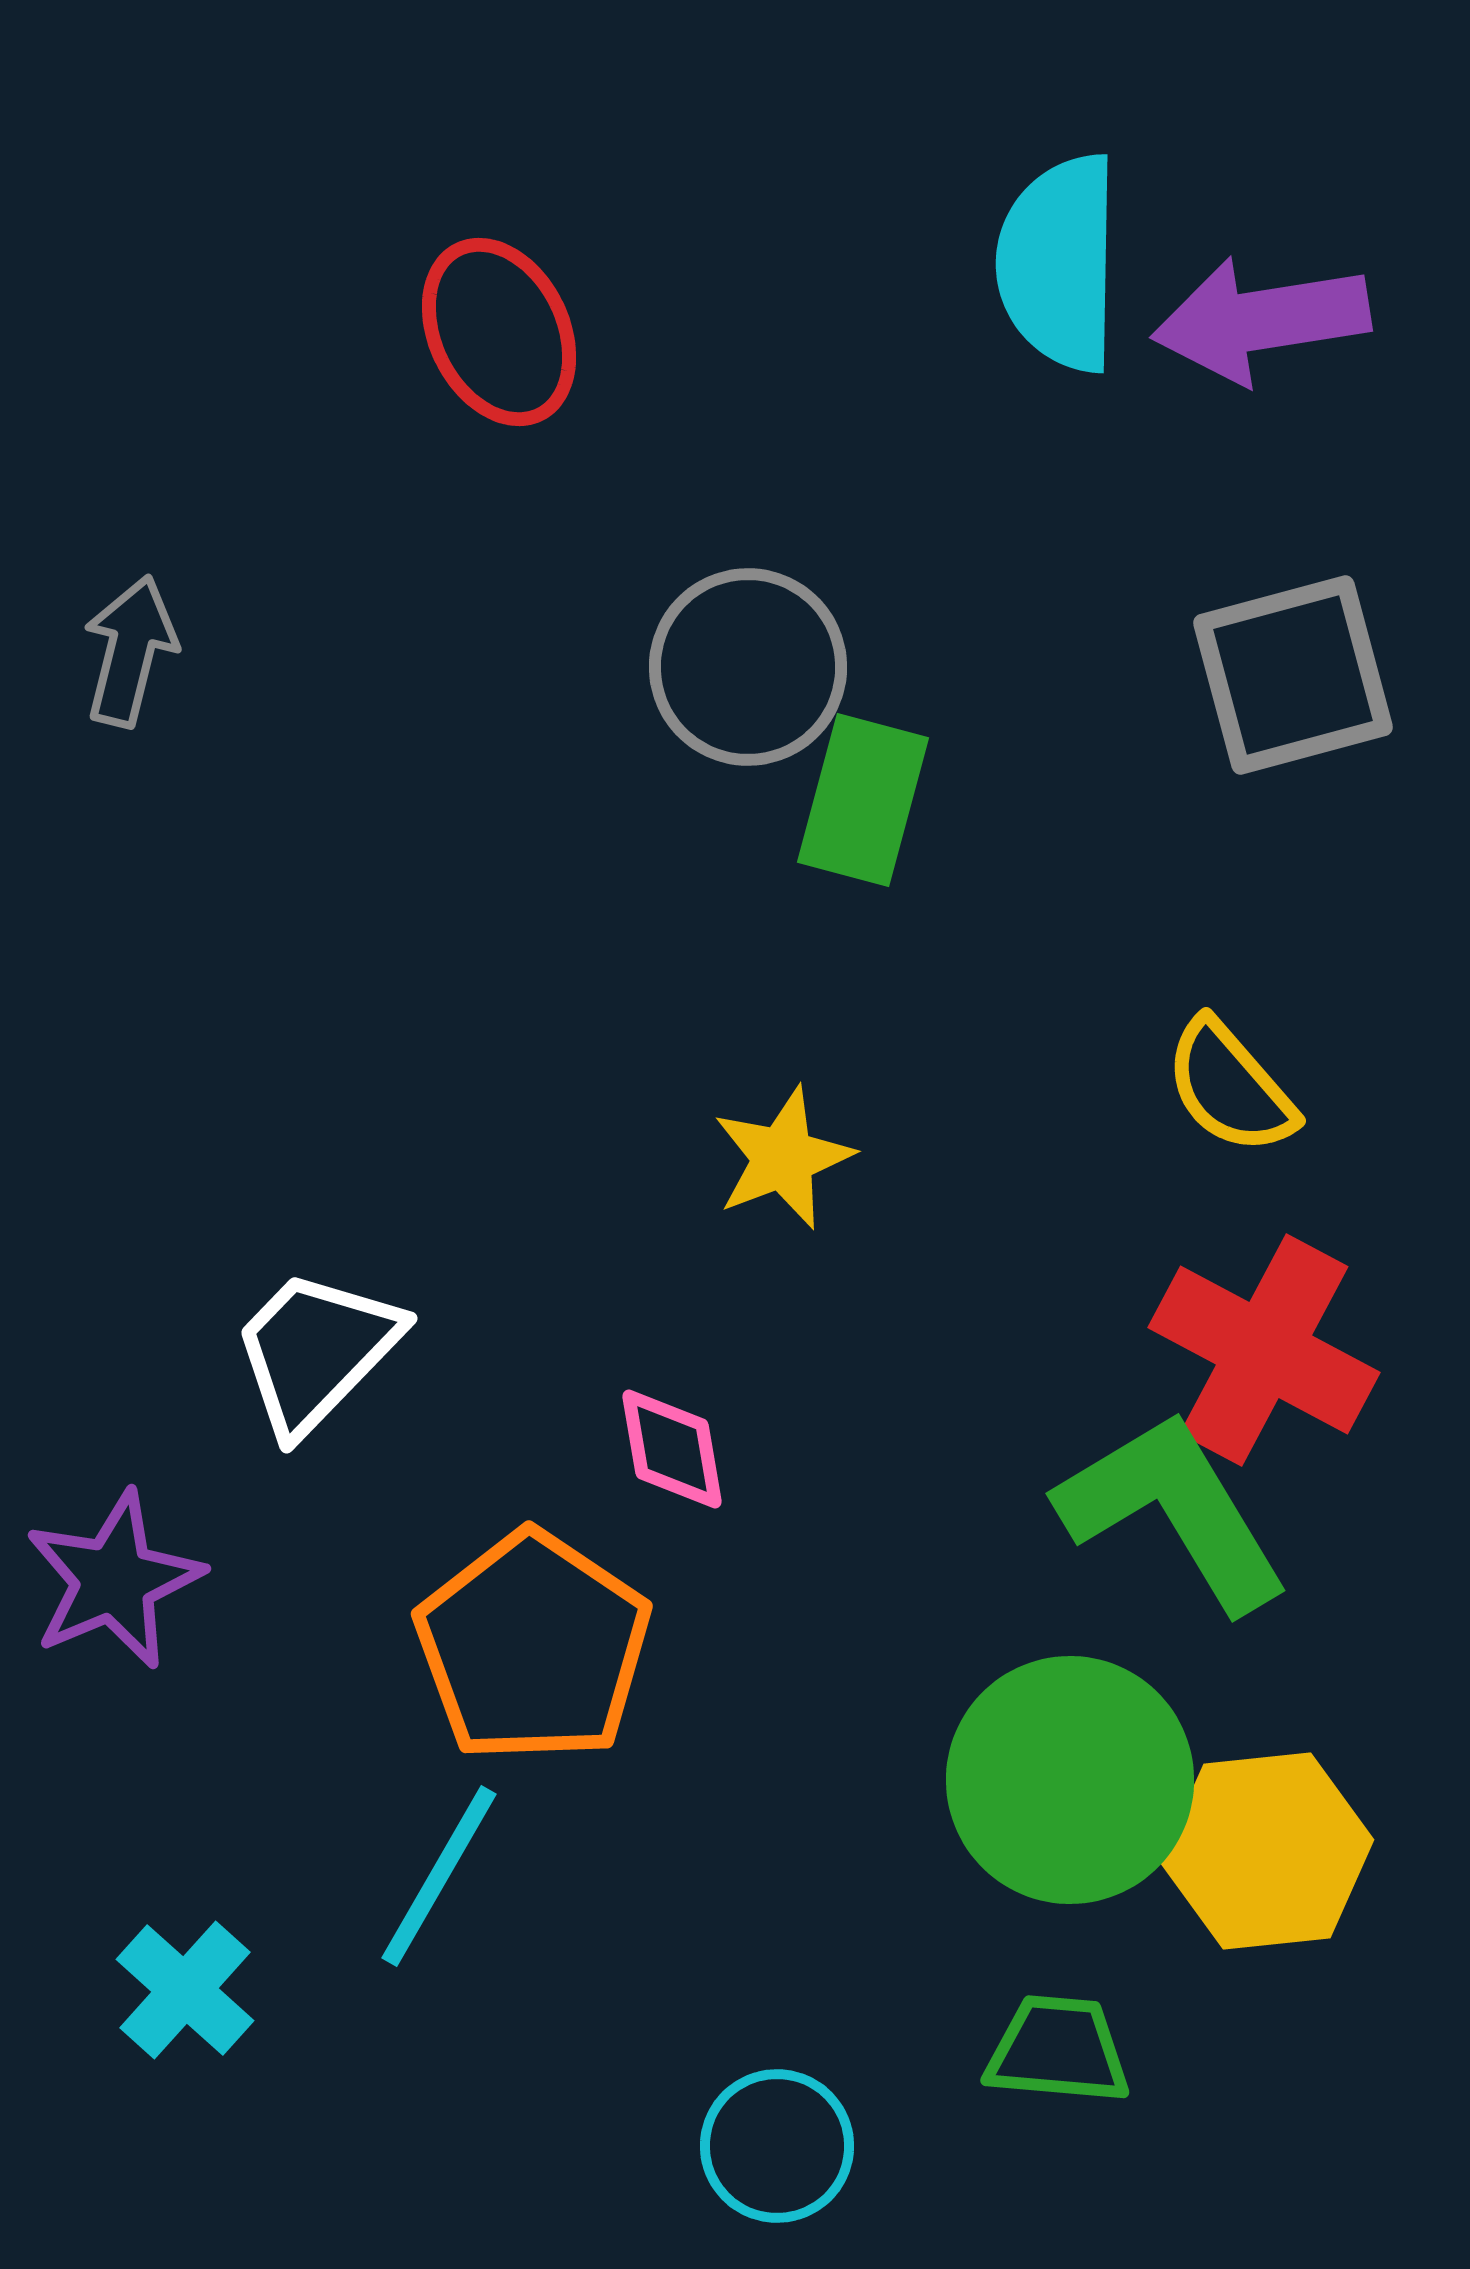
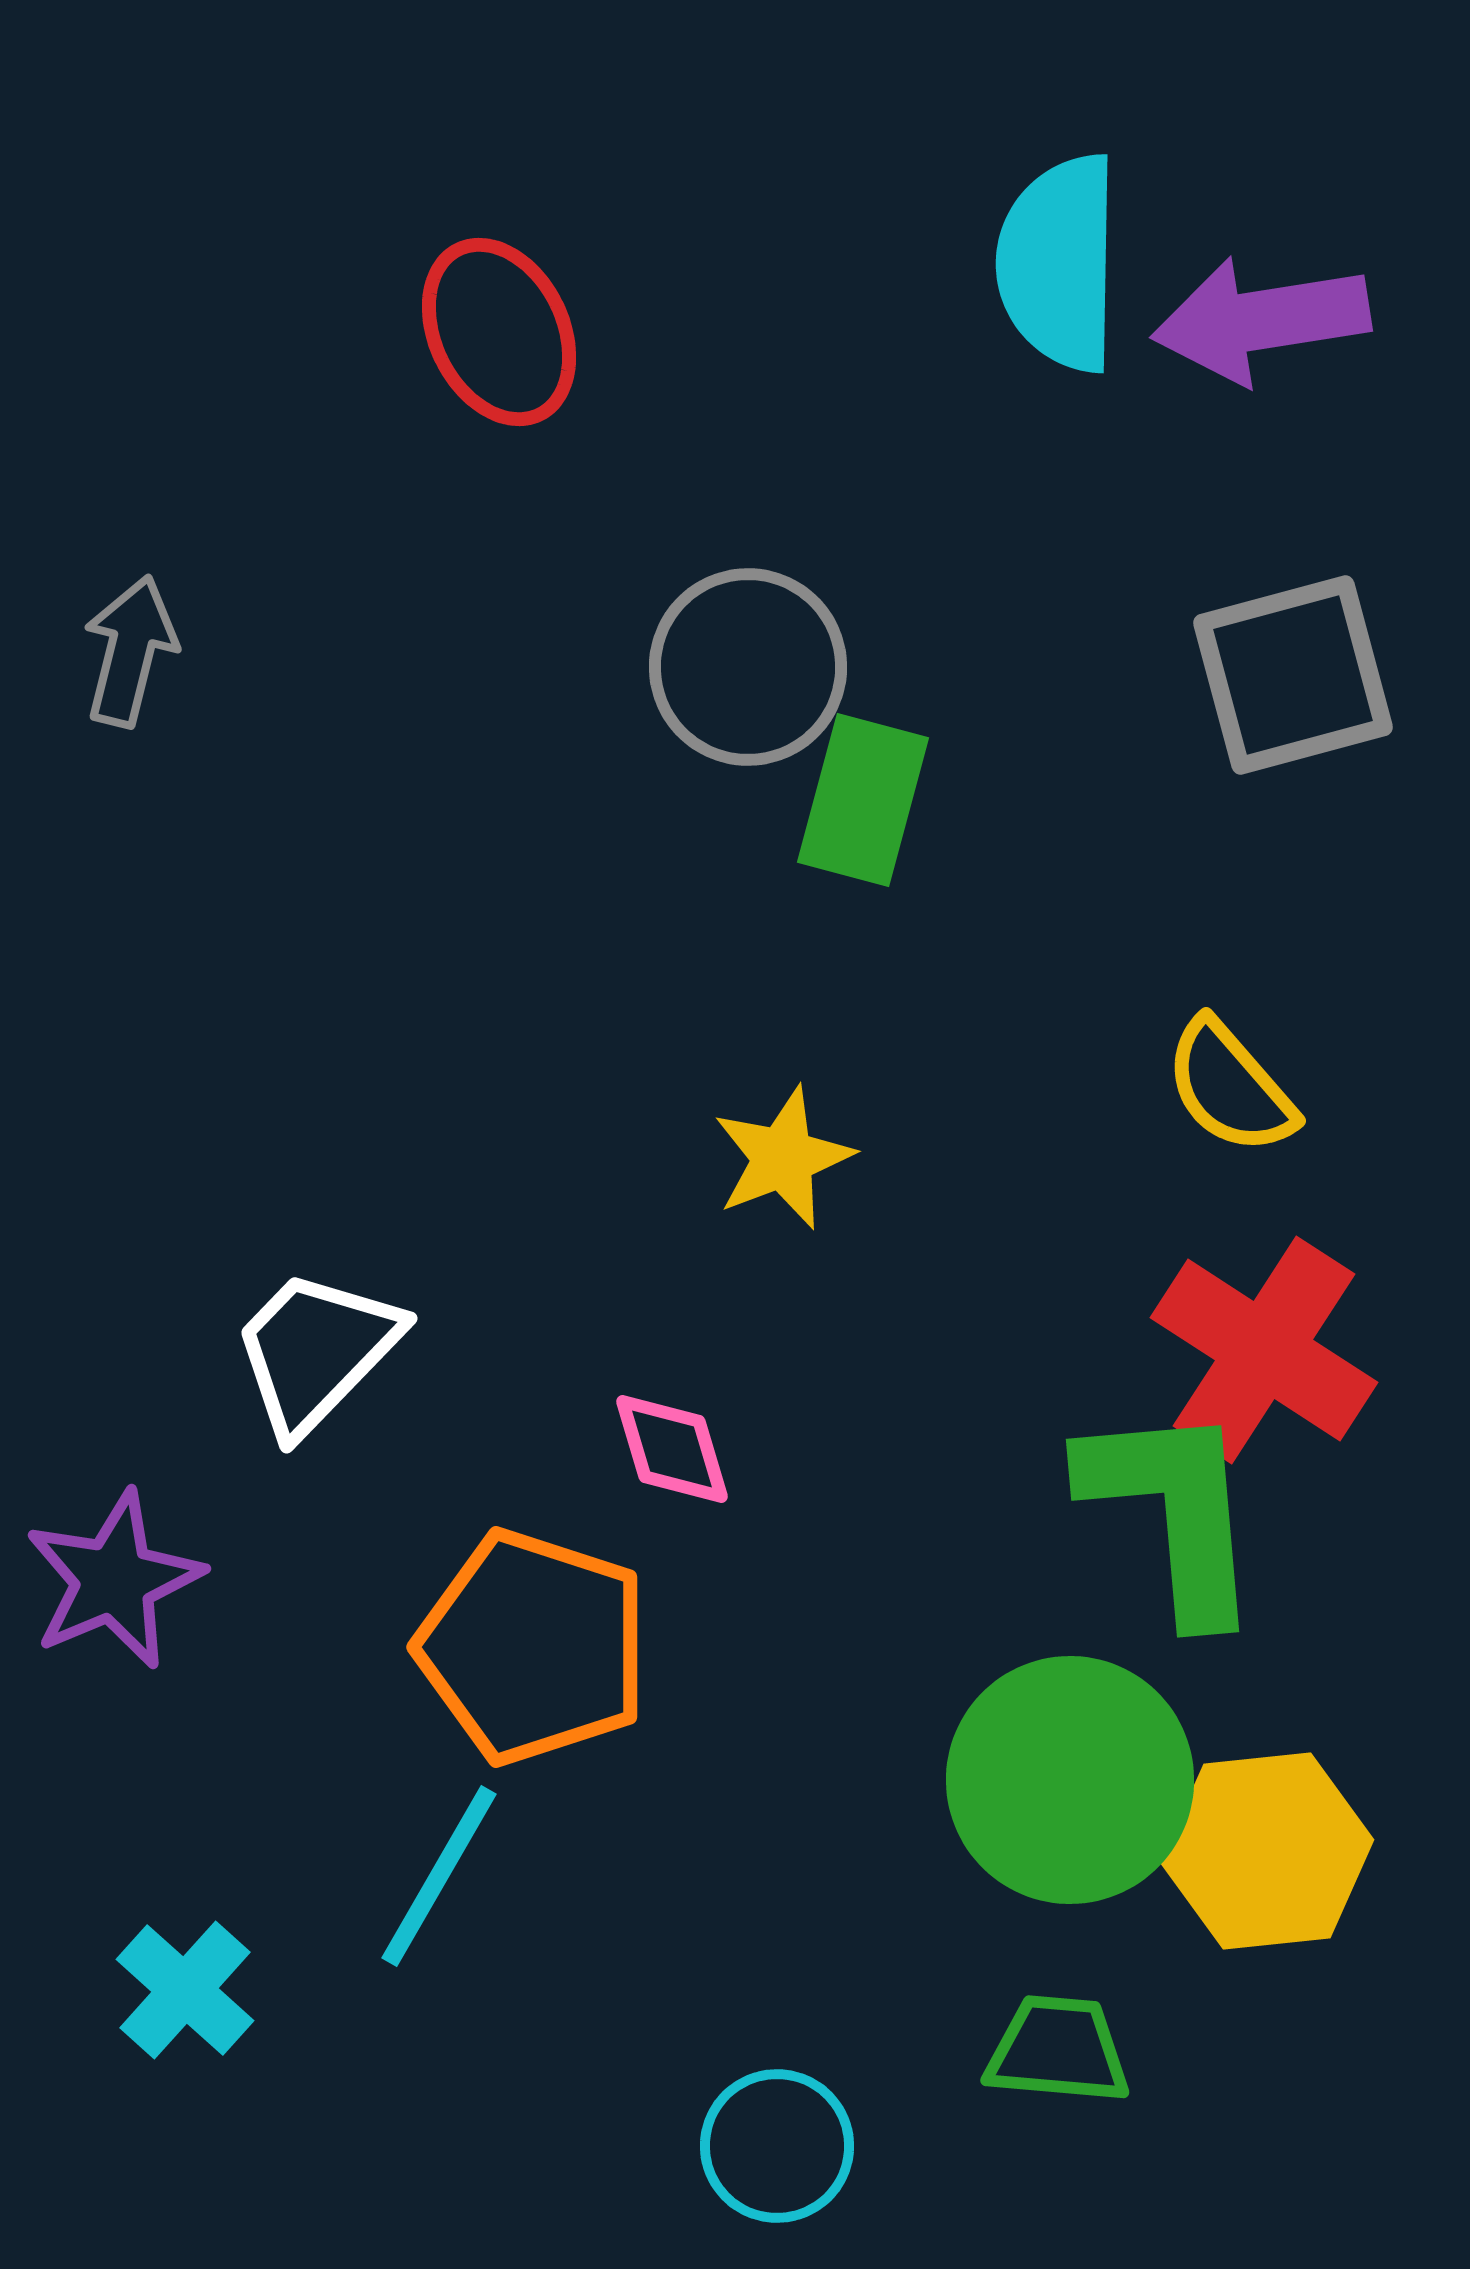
red cross: rotated 5 degrees clockwise
pink diamond: rotated 7 degrees counterclockwise
green L-shape: rotated 26 degrees clockwise
orange pentagon: rotated 16 degrees counterclockwise
